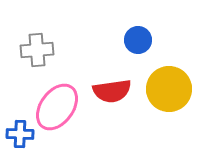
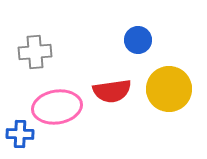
gray cross: moved 2 px left, 2 px down
pink ellipse: rotated 45 degrees clockwise
